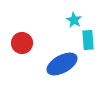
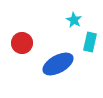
cyan rectangle: moved 2 px right, 2 px down; rotated 18 degrees clockwise
blue ellipse: moved 4 px left
